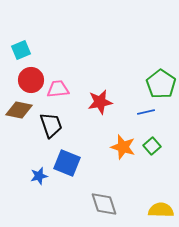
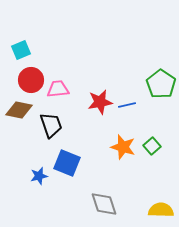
blue line: moved 19 px left, 7 px up
